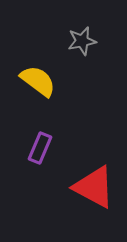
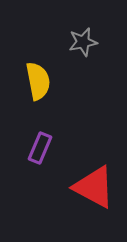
gray star: moved 1 px right, 1 px down
yellow semicircle: rotated 42 degrees clockwise
